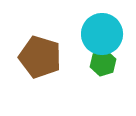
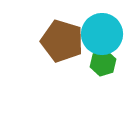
brown pentagon: moved 22 px right, 16 px up
